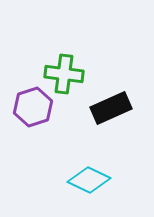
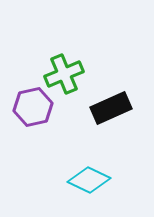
green cross: rotated 30 degrees counterclockwise
purple hexagon: rotated 6 degrees clockwise
